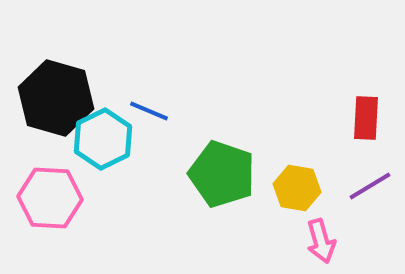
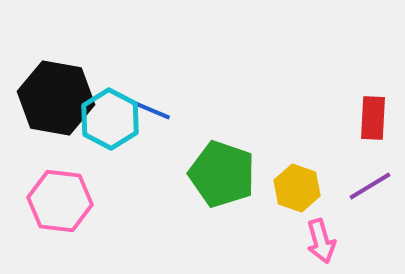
black hexagon: rotated 6 degrees counterclockwise
blue line: moved 2 px right, 1 px up
red rectangle: moved 7 px right
cyan hexagon: moved 7 px right, 20 px up; rotated 6 degrees counterclockwise
yellow hexagon: rotated 9 degrees clockwise
pink hexagon: moved 10 px right, 3 px down; rotated 4 degrees clockwise
